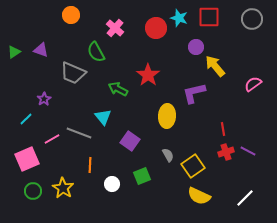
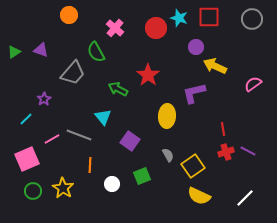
orange circle: moved 2 px left
yellow arrow: rotated 25 degrees counterclockwise
gray trapezoid: rotated 72 degrees counterclockwise
gray line: moved 2 px down
